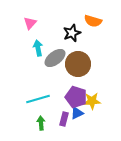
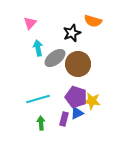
yellow star: rotated 12 degrees clockwise
